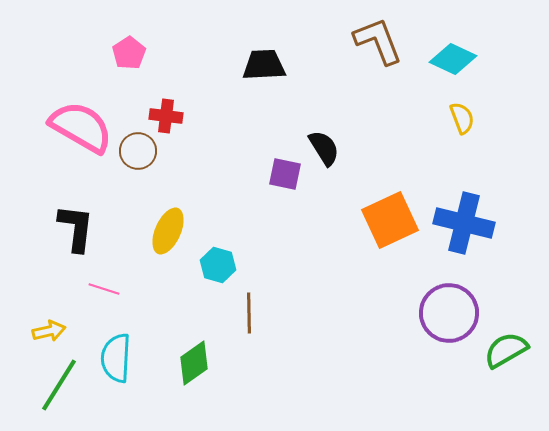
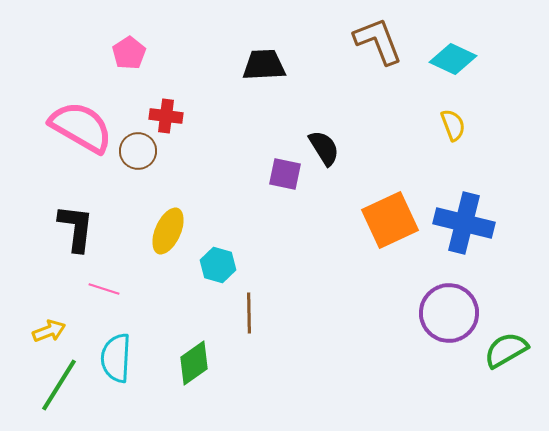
yellow semicircle: moved 9 px left, 7 px down
yellow arrow: rotated 8 degrees counterclockwise
